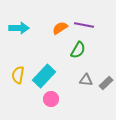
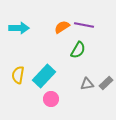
orange semicircle: moved 2 px right, 1 px up
gray triangle: moved 1 px right, 4 px down; rotated 16 degrees counterclockwise
